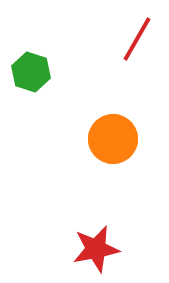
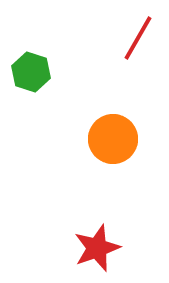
red line: moved 1 px right, 1 px up
red star: moved 1 px right, 1 px up; rotated 9 degrees counterclockwise
